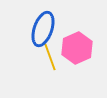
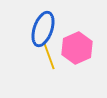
yellow line: moved 1 px left, 1 px up
